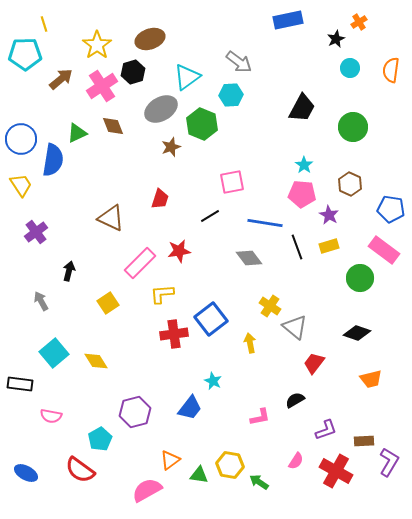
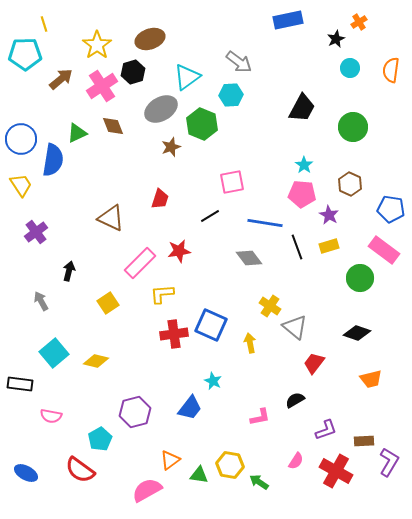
blue square at (211, 319): moved 6 px down; rotated 28 degrees counterclockwise
yellow diamond at (96, 361): rotated 45 degrees counterclockwise
